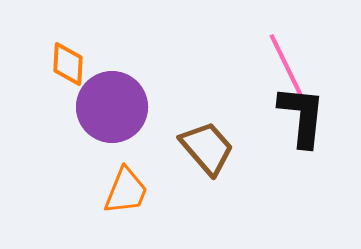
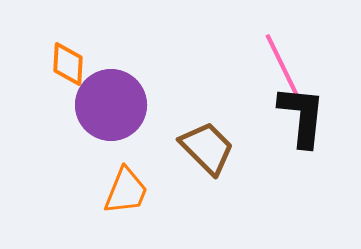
pink line: moved 4 px left
purple circle: moved 1 px left, 2 px up
brown trapezoid: rotated 4 degrees counterclockwise
